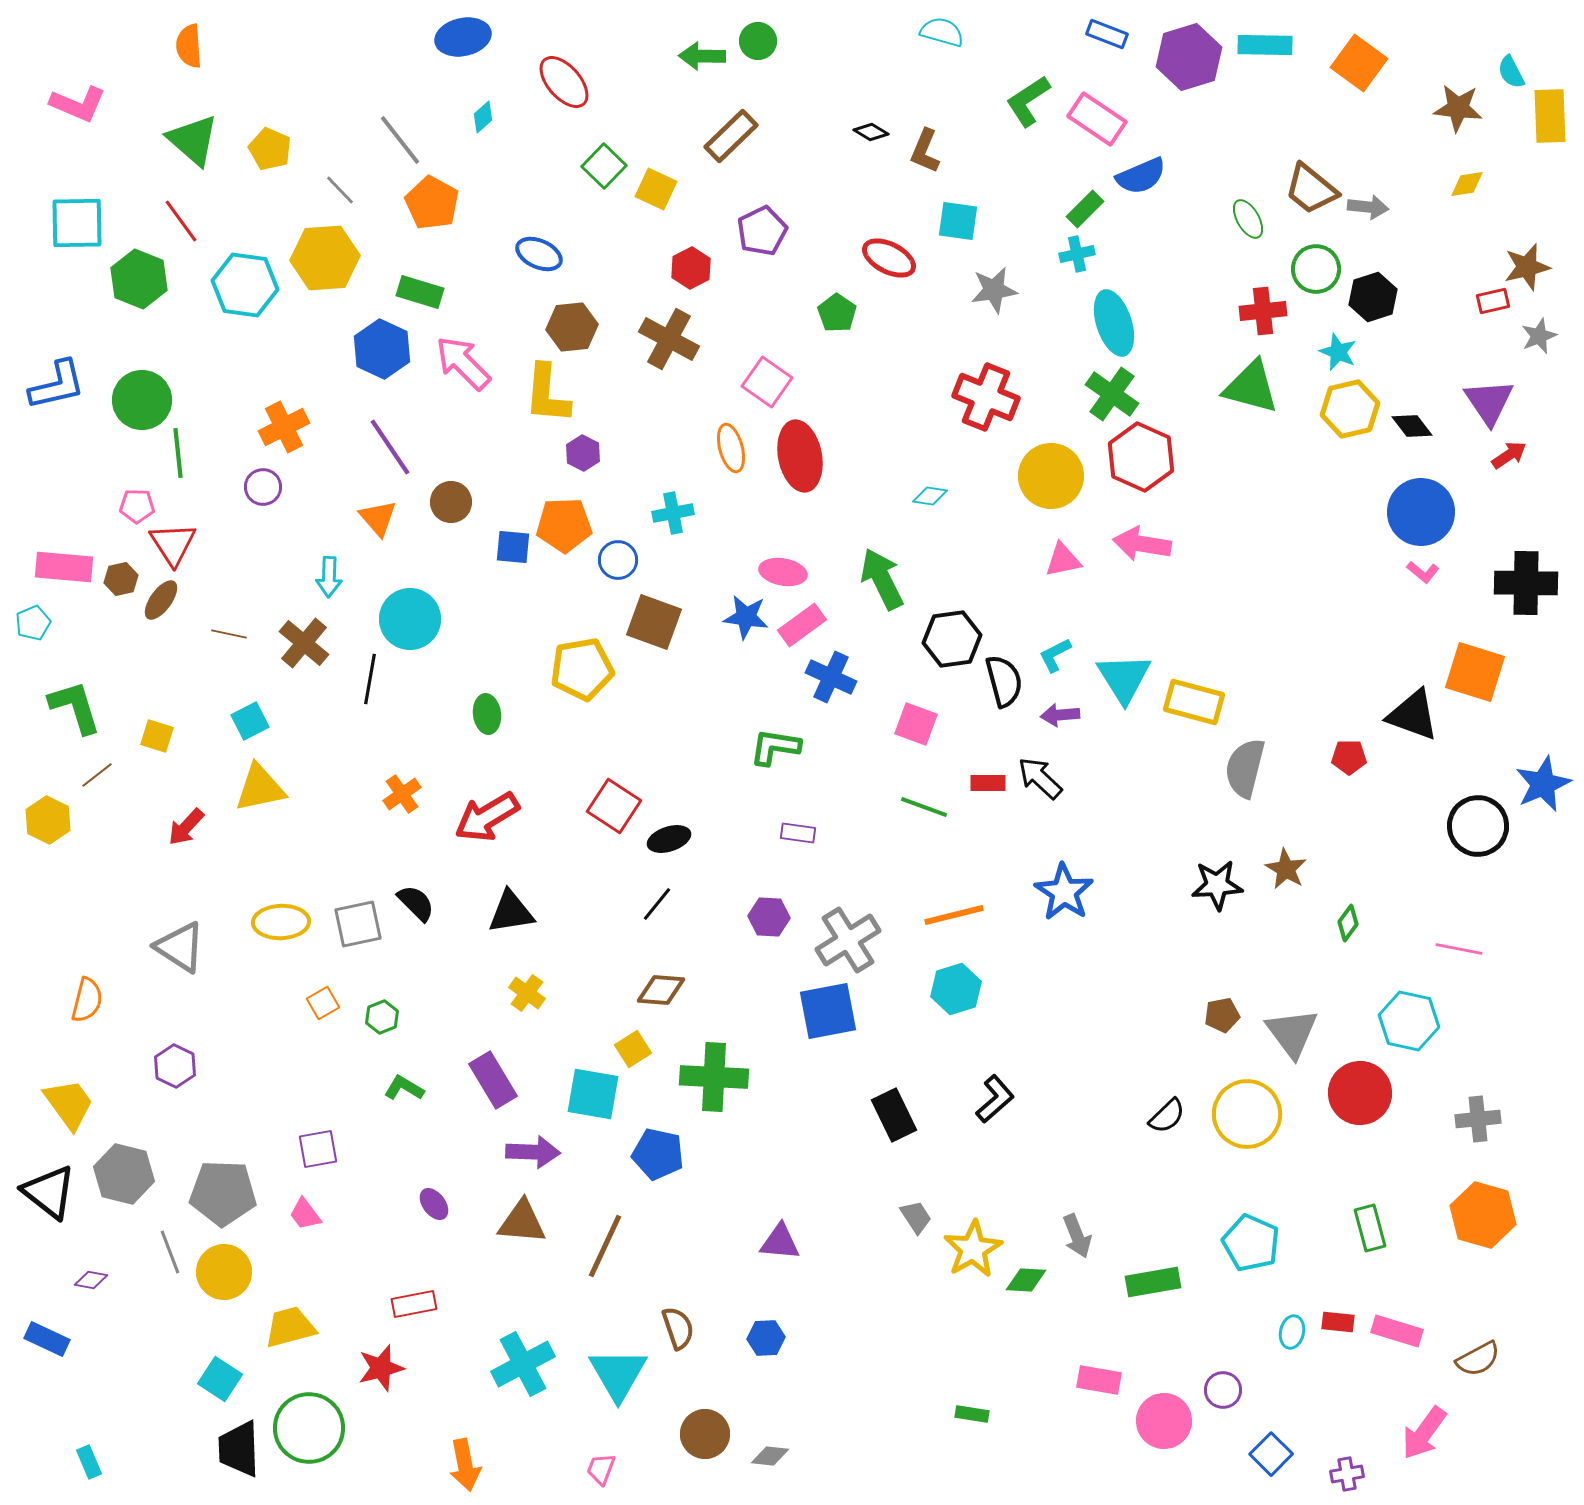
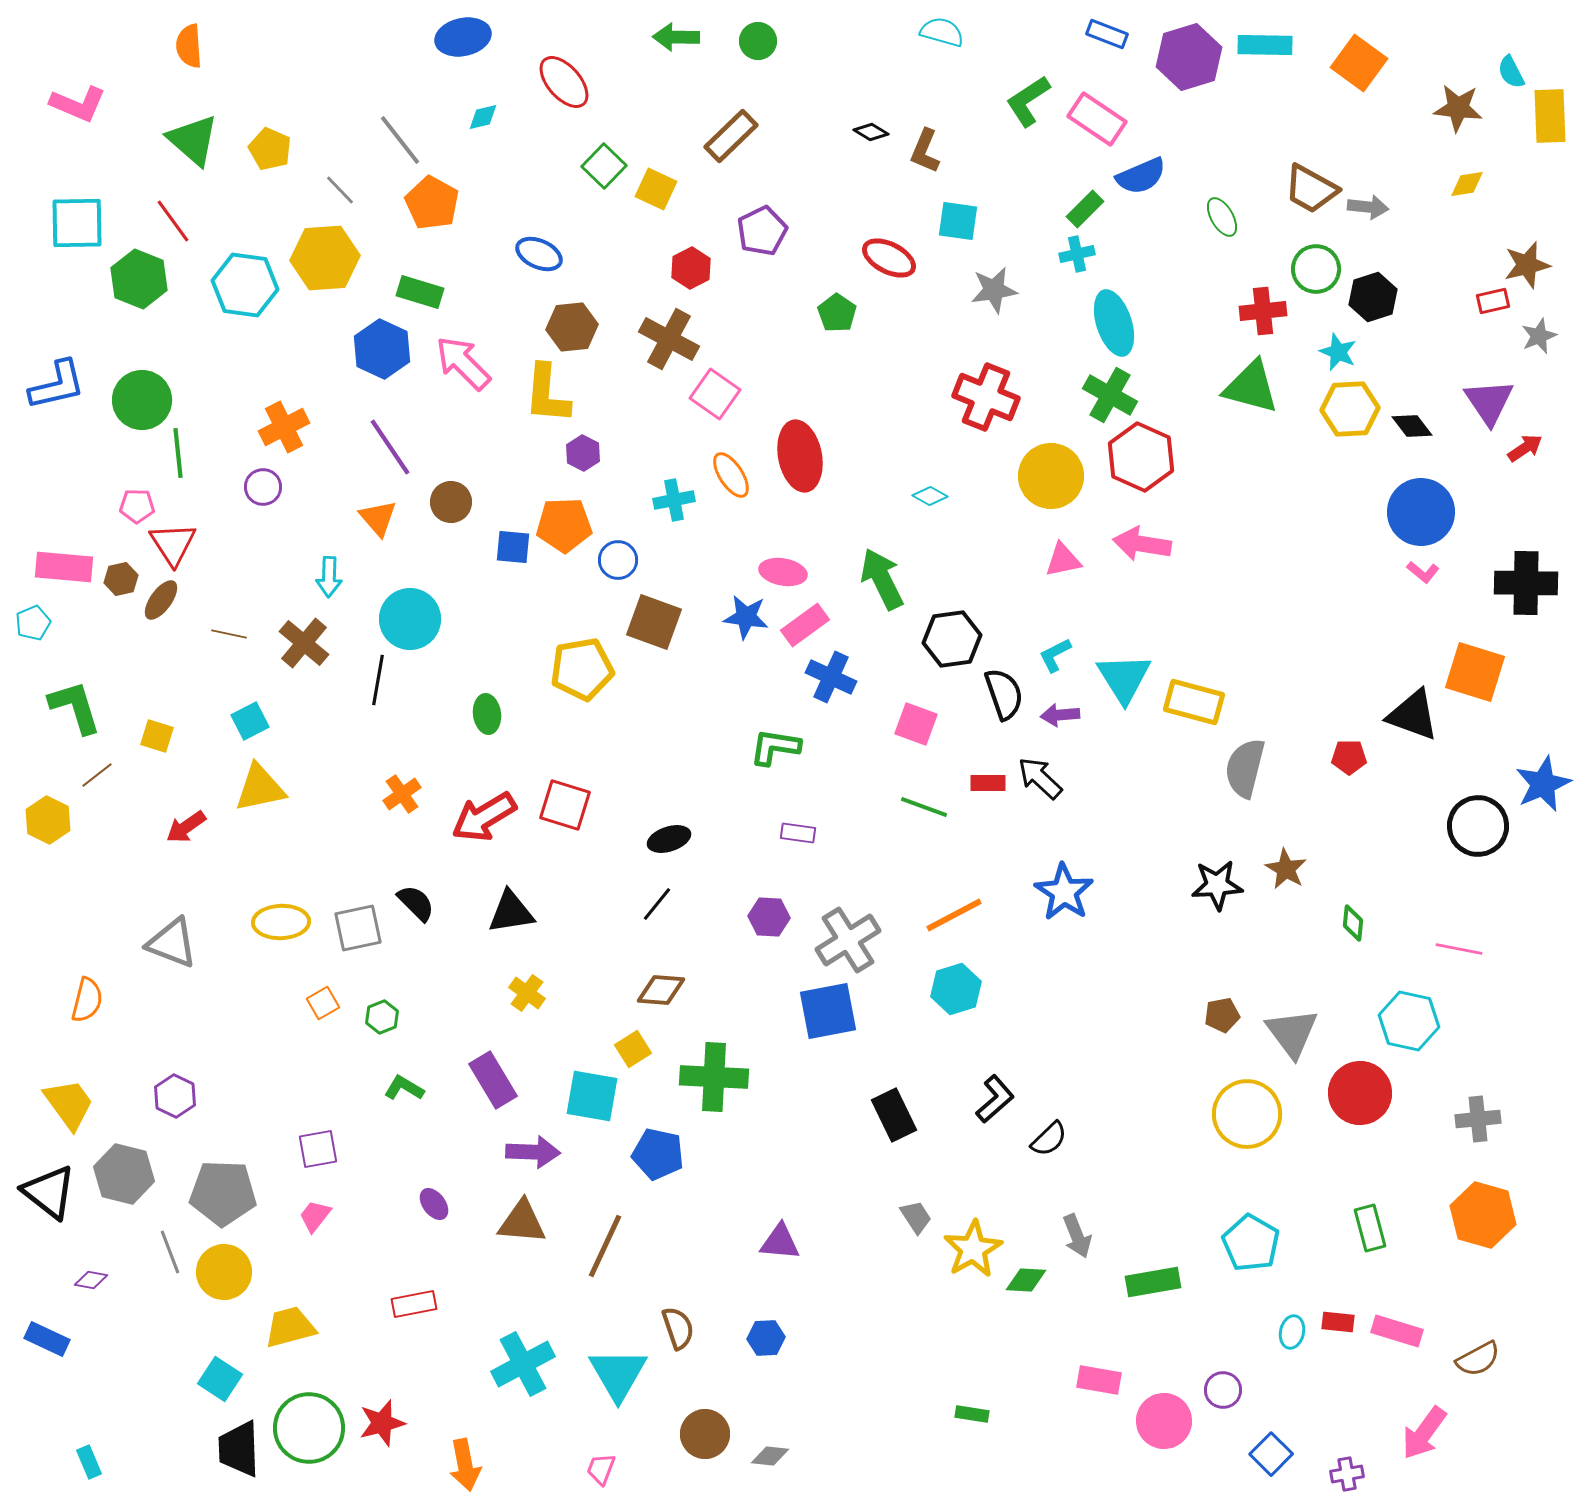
green arrow at (702, 56): moved 26 px left, 19 px up
cyan diamond at (483, 117): rotated 28 degrees clockwise
brown trapezoid at (1311, 189): rotated 10 degrees counterclockwise
green ellipse at (1248, 219): moved 26 px left, 2 px up
red line at (181, 221): moved 8 px left
brown star at (1527, 267): moved 2 px up
pink square at (767, 382): moved 52 px left, 12 px down
green cross at (1112, 394): moved 2 px left, 1 px down; rotated 6 degrees counterclockwise
yellow hexagon at (1350, 409): rotated 10 degrees clockwise
orange ellipse at (731, 448): moved 27 px down; rotated 18 degrees counterclockwise
red arrow at (1509, 455): moved 16 px right, 7 px up
cyan diamond at (930, 496): rotated 20 degrees clockwise
cyan cross at (673, 513): moved 1 px right, 13 px up
pink rectangle at (802, 625): moved 3 px right
black line at (370, 679): moved 8 px right, 1 px down
black semicircle at (1004, 681): moved 13 px down; rotated 4 degrees counterclockwise
red square at (614, 806): moved 49 px left, 1 px up; rotated 16 degrees counterclockwise
red arrow at (487, 817): moved 3 px left
red arrow at (186, 827): rotated 12 degrees clockwise
orange line at (954, 915): rotated 14 degrees counterclockwise
green diamond at (1348, 923): moved 5 px right; rotated 30 degrees counterclockwise
gray square at (358, 924): moved 4 px down
gray triangle at (180, 947): moved 8 px left, 4 px up; rotated 12 degrees counterclockwise
purple hexagon at (175, 1066): moved 30 px down
cyan square at (593, 1094): moved 1 px left, 2 px down
black semicircle at (1167, 1116): moved 118 px left, 23 px down
pink trapezoid at (305, 1214): moved 10 px right, 2 px down; rotated 75 degrees clockwise
cyan pentagon at (1251, 1243): rotated 6 degrees clockwise
red star at (381, 1368): moved 1 px right, 55 px down
